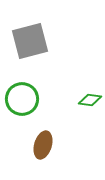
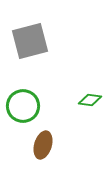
green circle: moved 1 px right, 7 px down
